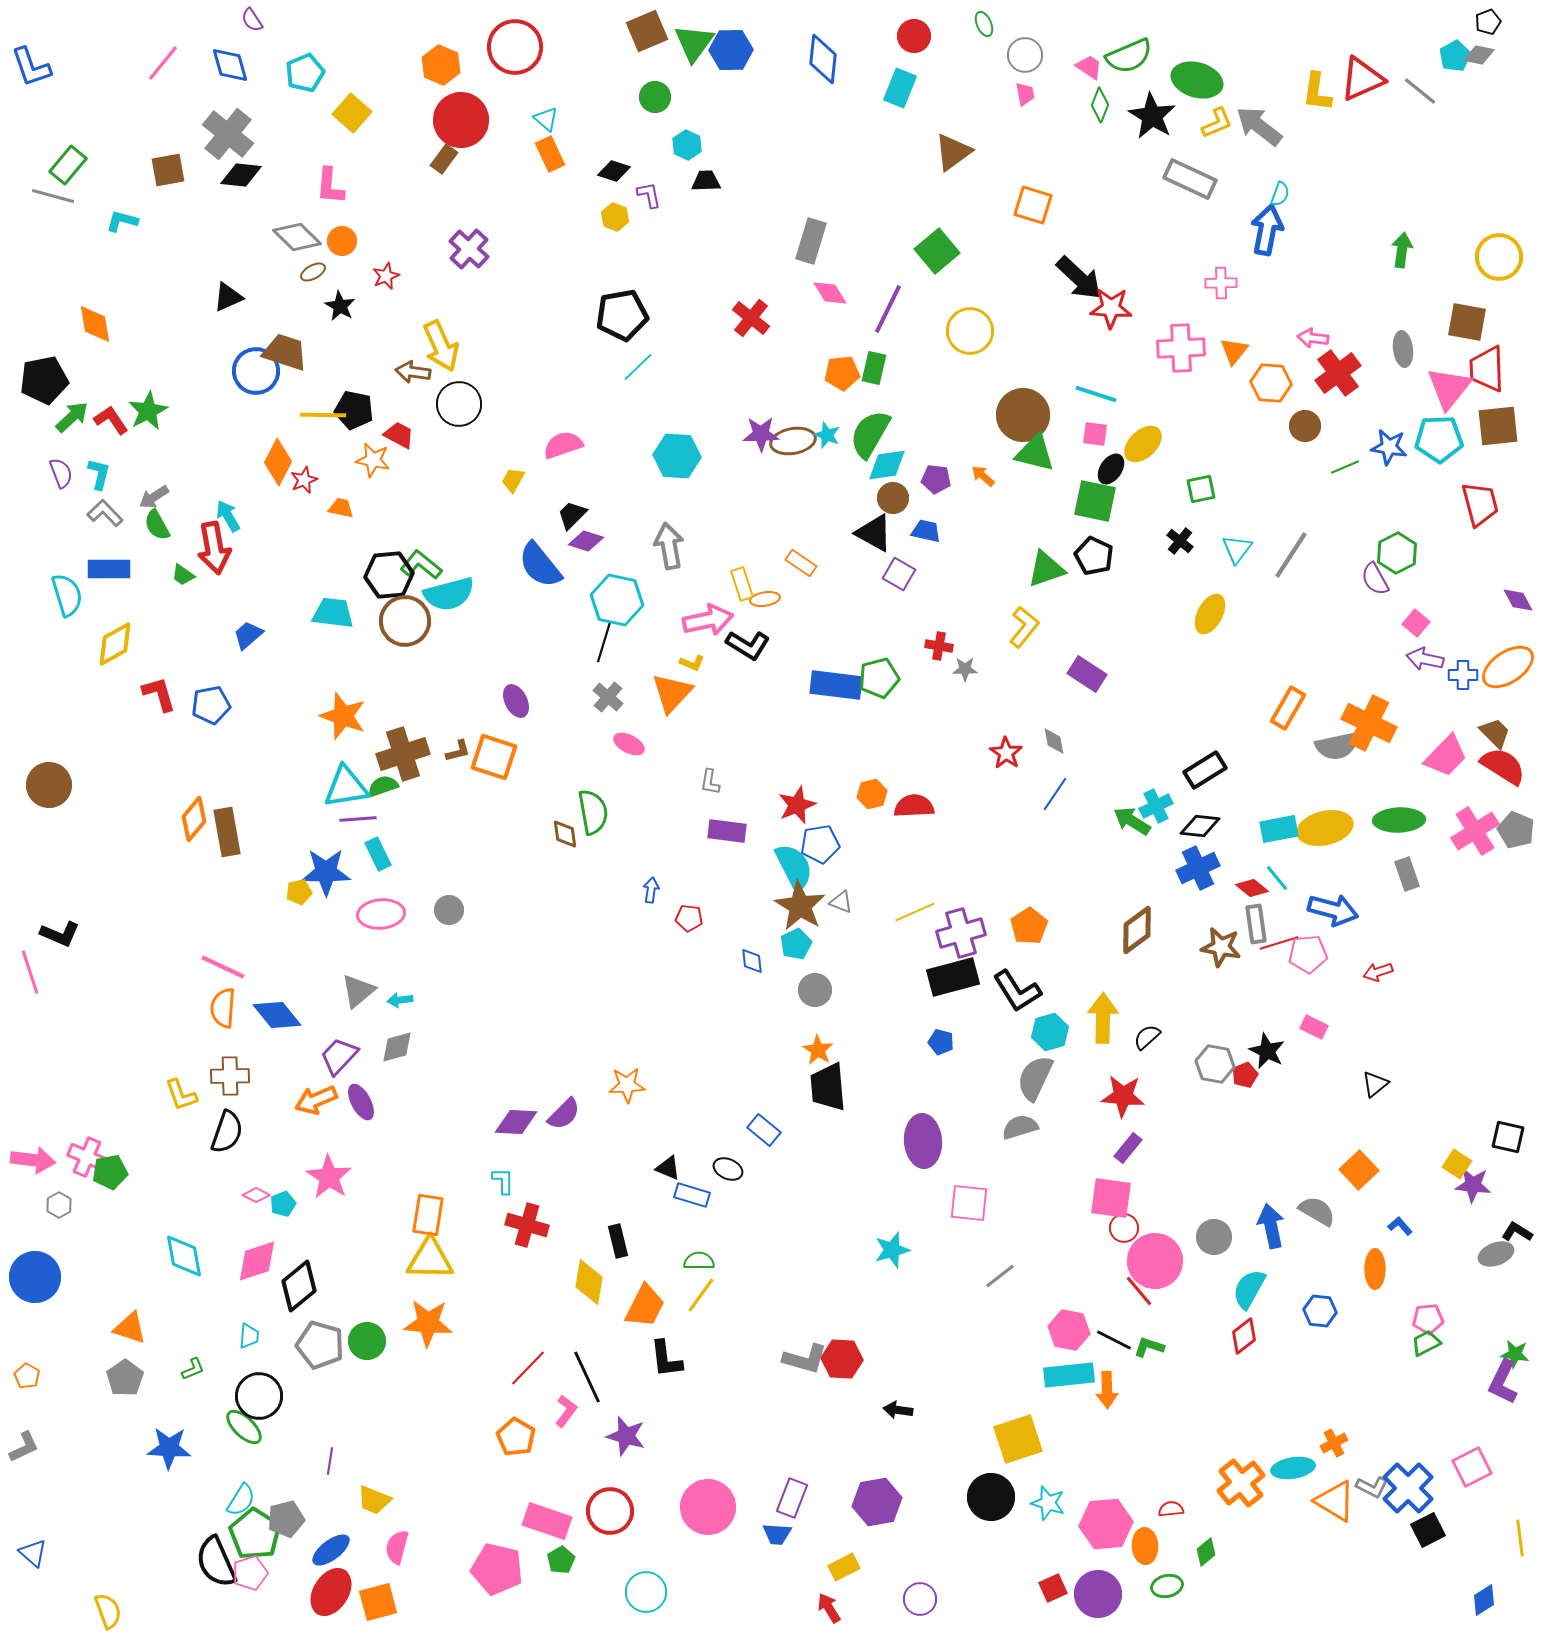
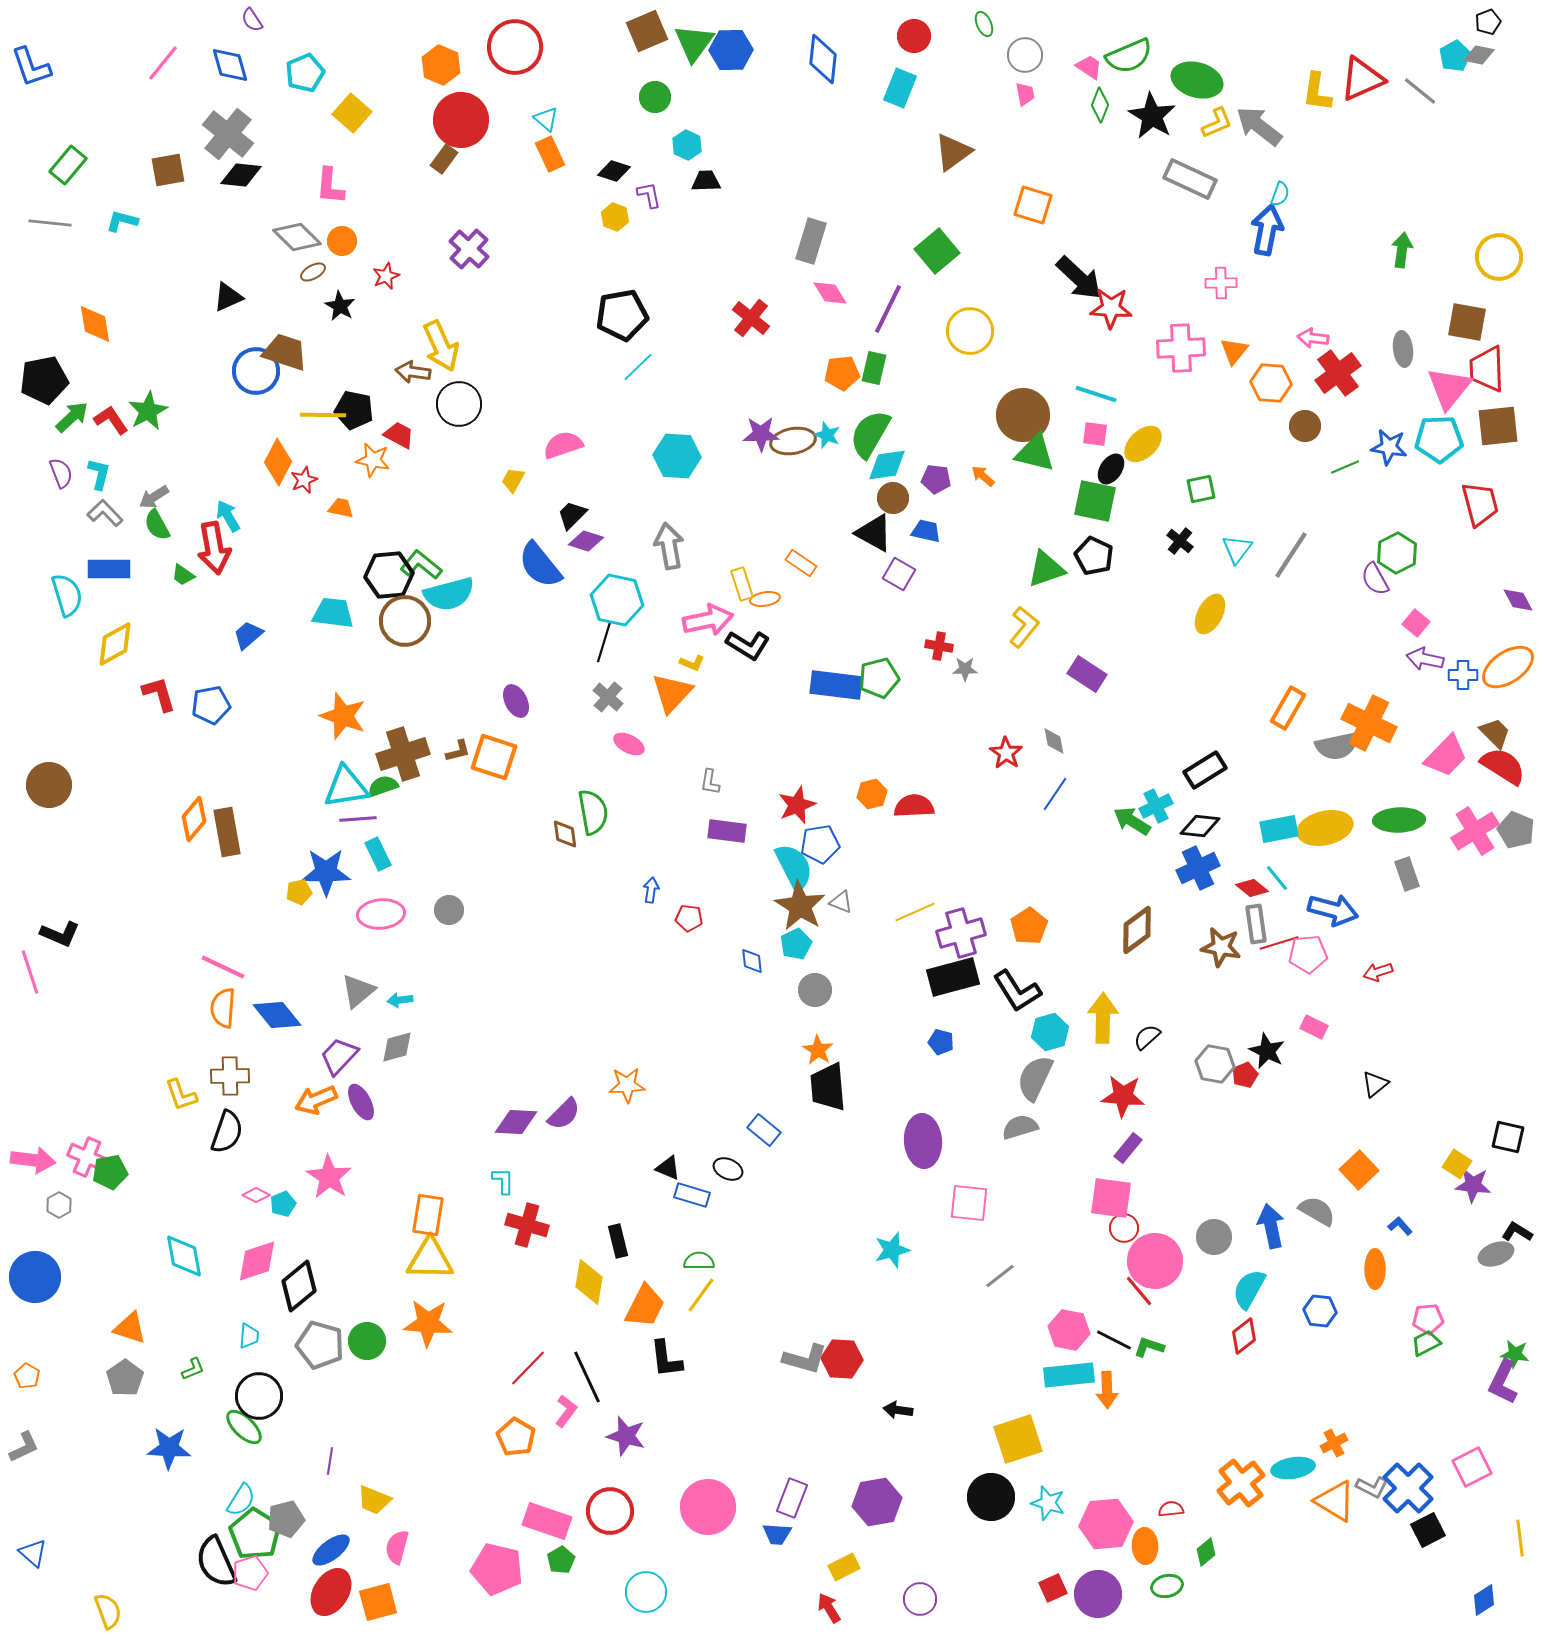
gray line at (53, 196): moved 3 px left, 27 px down; rotated 9 degrees counterclockwise
